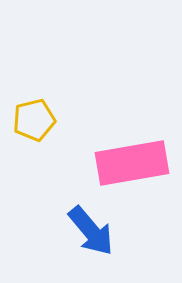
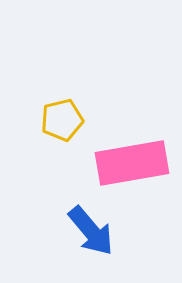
yellow pentagon: moved 28 px right
